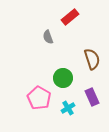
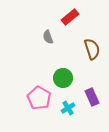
brown semicircle: moved 10 px up
